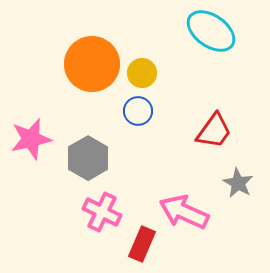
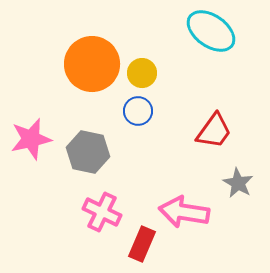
gray hexagon: moved 6 px up; rotated 18 degrees counterclockwise
pink arrow: rotated 15 degrees counterclockwise
